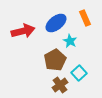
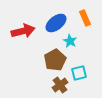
cyan square: rotated 28 degrees clockwise
